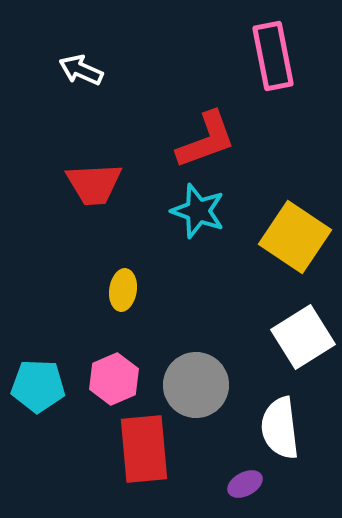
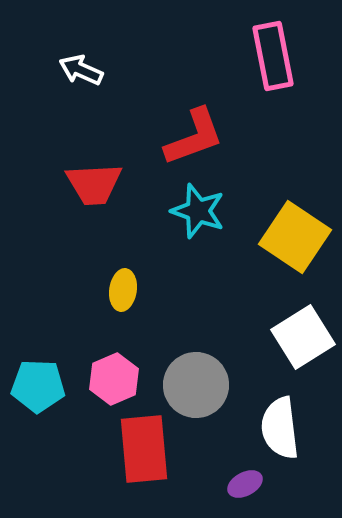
red L-shape: moved 12 px left, 3 px up
